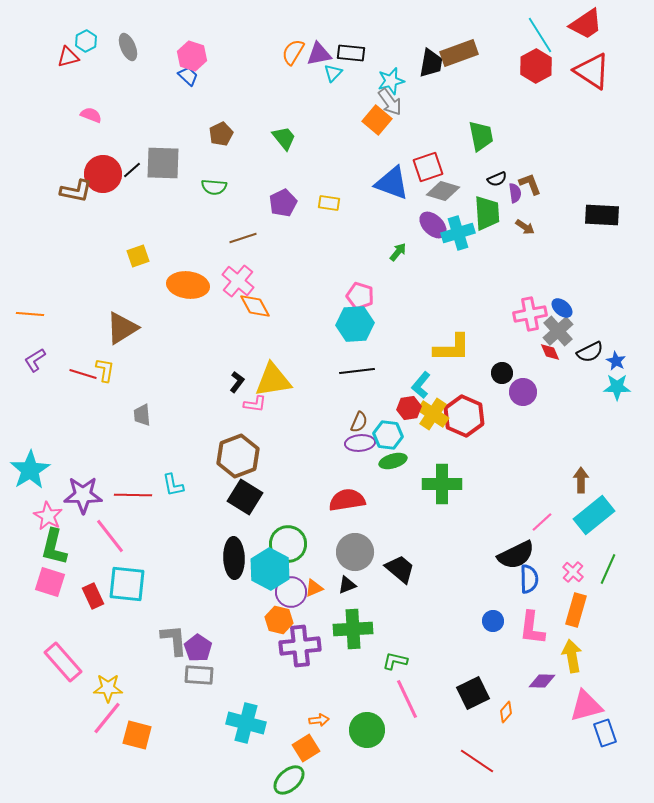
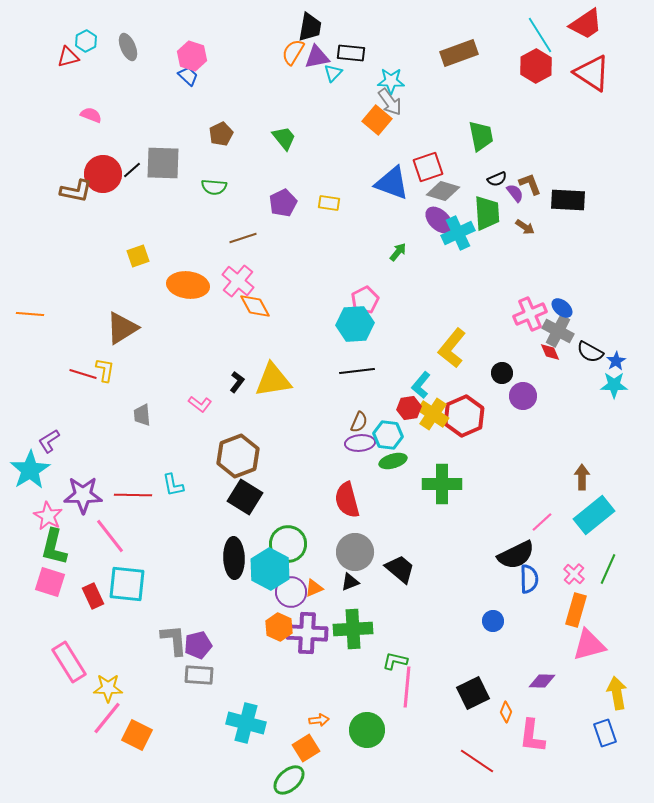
purple triangle at (319, 54): moved 2 px left, 3 px down
black trapezoid at (431, 63): moved 121 px left, 36 px up
red triangle at (592, 71): moved 2 px down
cyan star at (391, 81): rotated 16 degrees clockwise
purple semicircle at (515, 193): rotated 30 degrees counterclockwise
black rectangle at (602, 215): moved 34 px left, 15 px up
purple ellipse at (433, 225): moved 6 px right, 5 px up
cyan cross at (458, 233): rotated 8 degrees counterclockwise
pink pentagon at (360, 296): moved 5 px right, 4 px down; rotated 28 degrees clockwise
pink cross at (530, 314): rotated 12 degrees counterclockwise
gray cross at (558, 331): rotated 20 degrees counterclockwise
yellow L-shape at (452, 348): rotated 129 degrees clockwise
black semicircle at (590, 352): rotated 56 degrees clockwise
purple L-shape at (35, 360): moved 14 px right, 81 px down
blue star at (616, 361): rotated 12 degrees clockwise
cyan star at (617, 387): moved 3 px left, 2 px up
purple circle at (523, 392): moved 4 px down
pink L-shape at (255, 404): moved 55 px left; rotated 30 degrees clockwise
red hexagon at (464, 416): rotated 12 degrees clockwise
brown arrow at (581, 480): moved 1 px right, 3 px up
red semicircle at (347, 500): rotated 96 degrees counterclockwise
pink cross at (573, 572): moved 1 px right, 2 px down
black triangle at (347, 585): moved 3 px right, 3 px up
orange hexagon at (279, 620): moved 7 px down; rotated 12 degrees clockwise
pink L-shape at (532, 628): moved 108 px down
purple cross at (300, 646): moved 7 px right, 13 px up; rotated 9 degrees clockwise
purple pentagon at (198, 648): moved 3 px up; rotated 24 degrees clockwise
yellow arrow at (572, 656): moved 45 px right, 37 px down
pink rectangle at (63, 662): moved 6 px right; rotated 9 degrees clockwise
pink line at (407, 699): moved 12 px up; rotated 30 degrees clockwise
pink triangle at (586, 706): moved 3 px right, 61 px up
orange diamond at (506, 712): rotated 20 degrees counterclockwise
orange square at (137, 735): rotated 12 degrees clockwise
